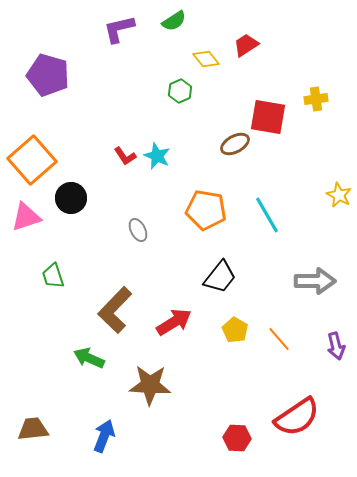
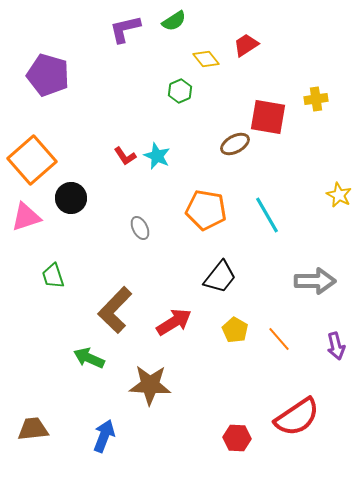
purple L-shape: moved 6 px right
gray ellipse: moved 2 px right, 2 px up
